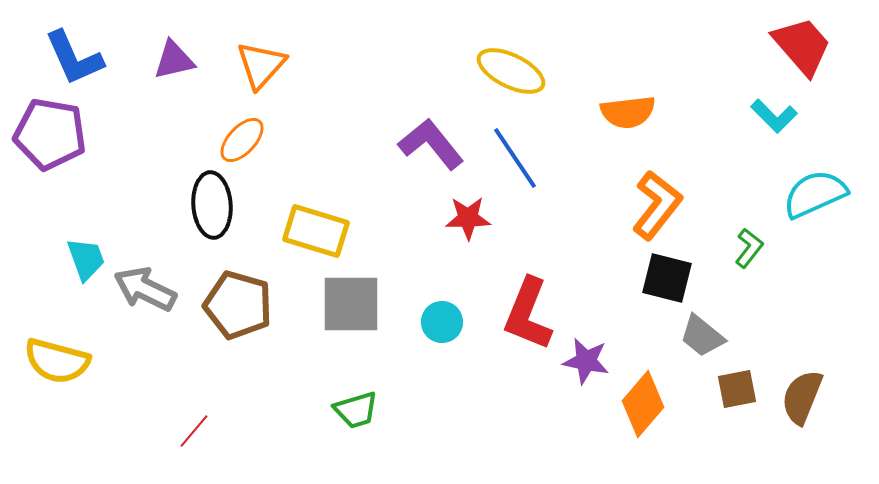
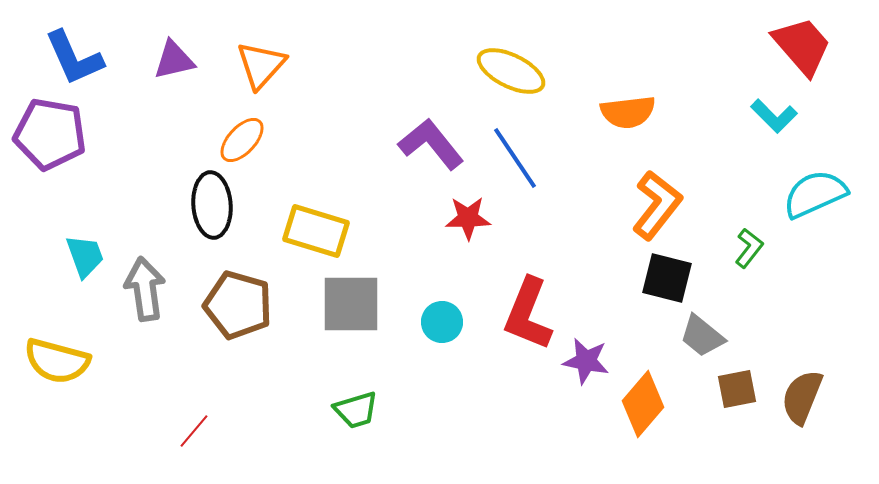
cyan trapezoid: moved 1 px left, 3 px up
gray arrow: rotated 56 degrees clockwise
